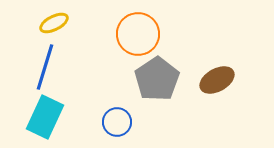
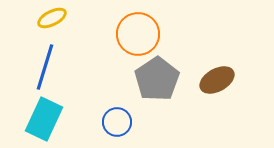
yellow ellipse: moved 2 px left, 5 px up
cyan rectangle: moved 1 px left, 2 px down
